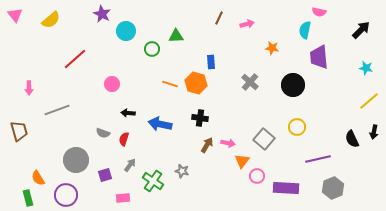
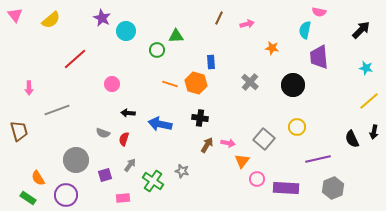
purple star at (102, 14): moved 4 px down
green circle at (152, 49): moved 5 px right, 1 px down
pink circle at (257, 176): moved 3 px down
green rectangle at (28, 198): rotated 42 degrees counterclockwise
